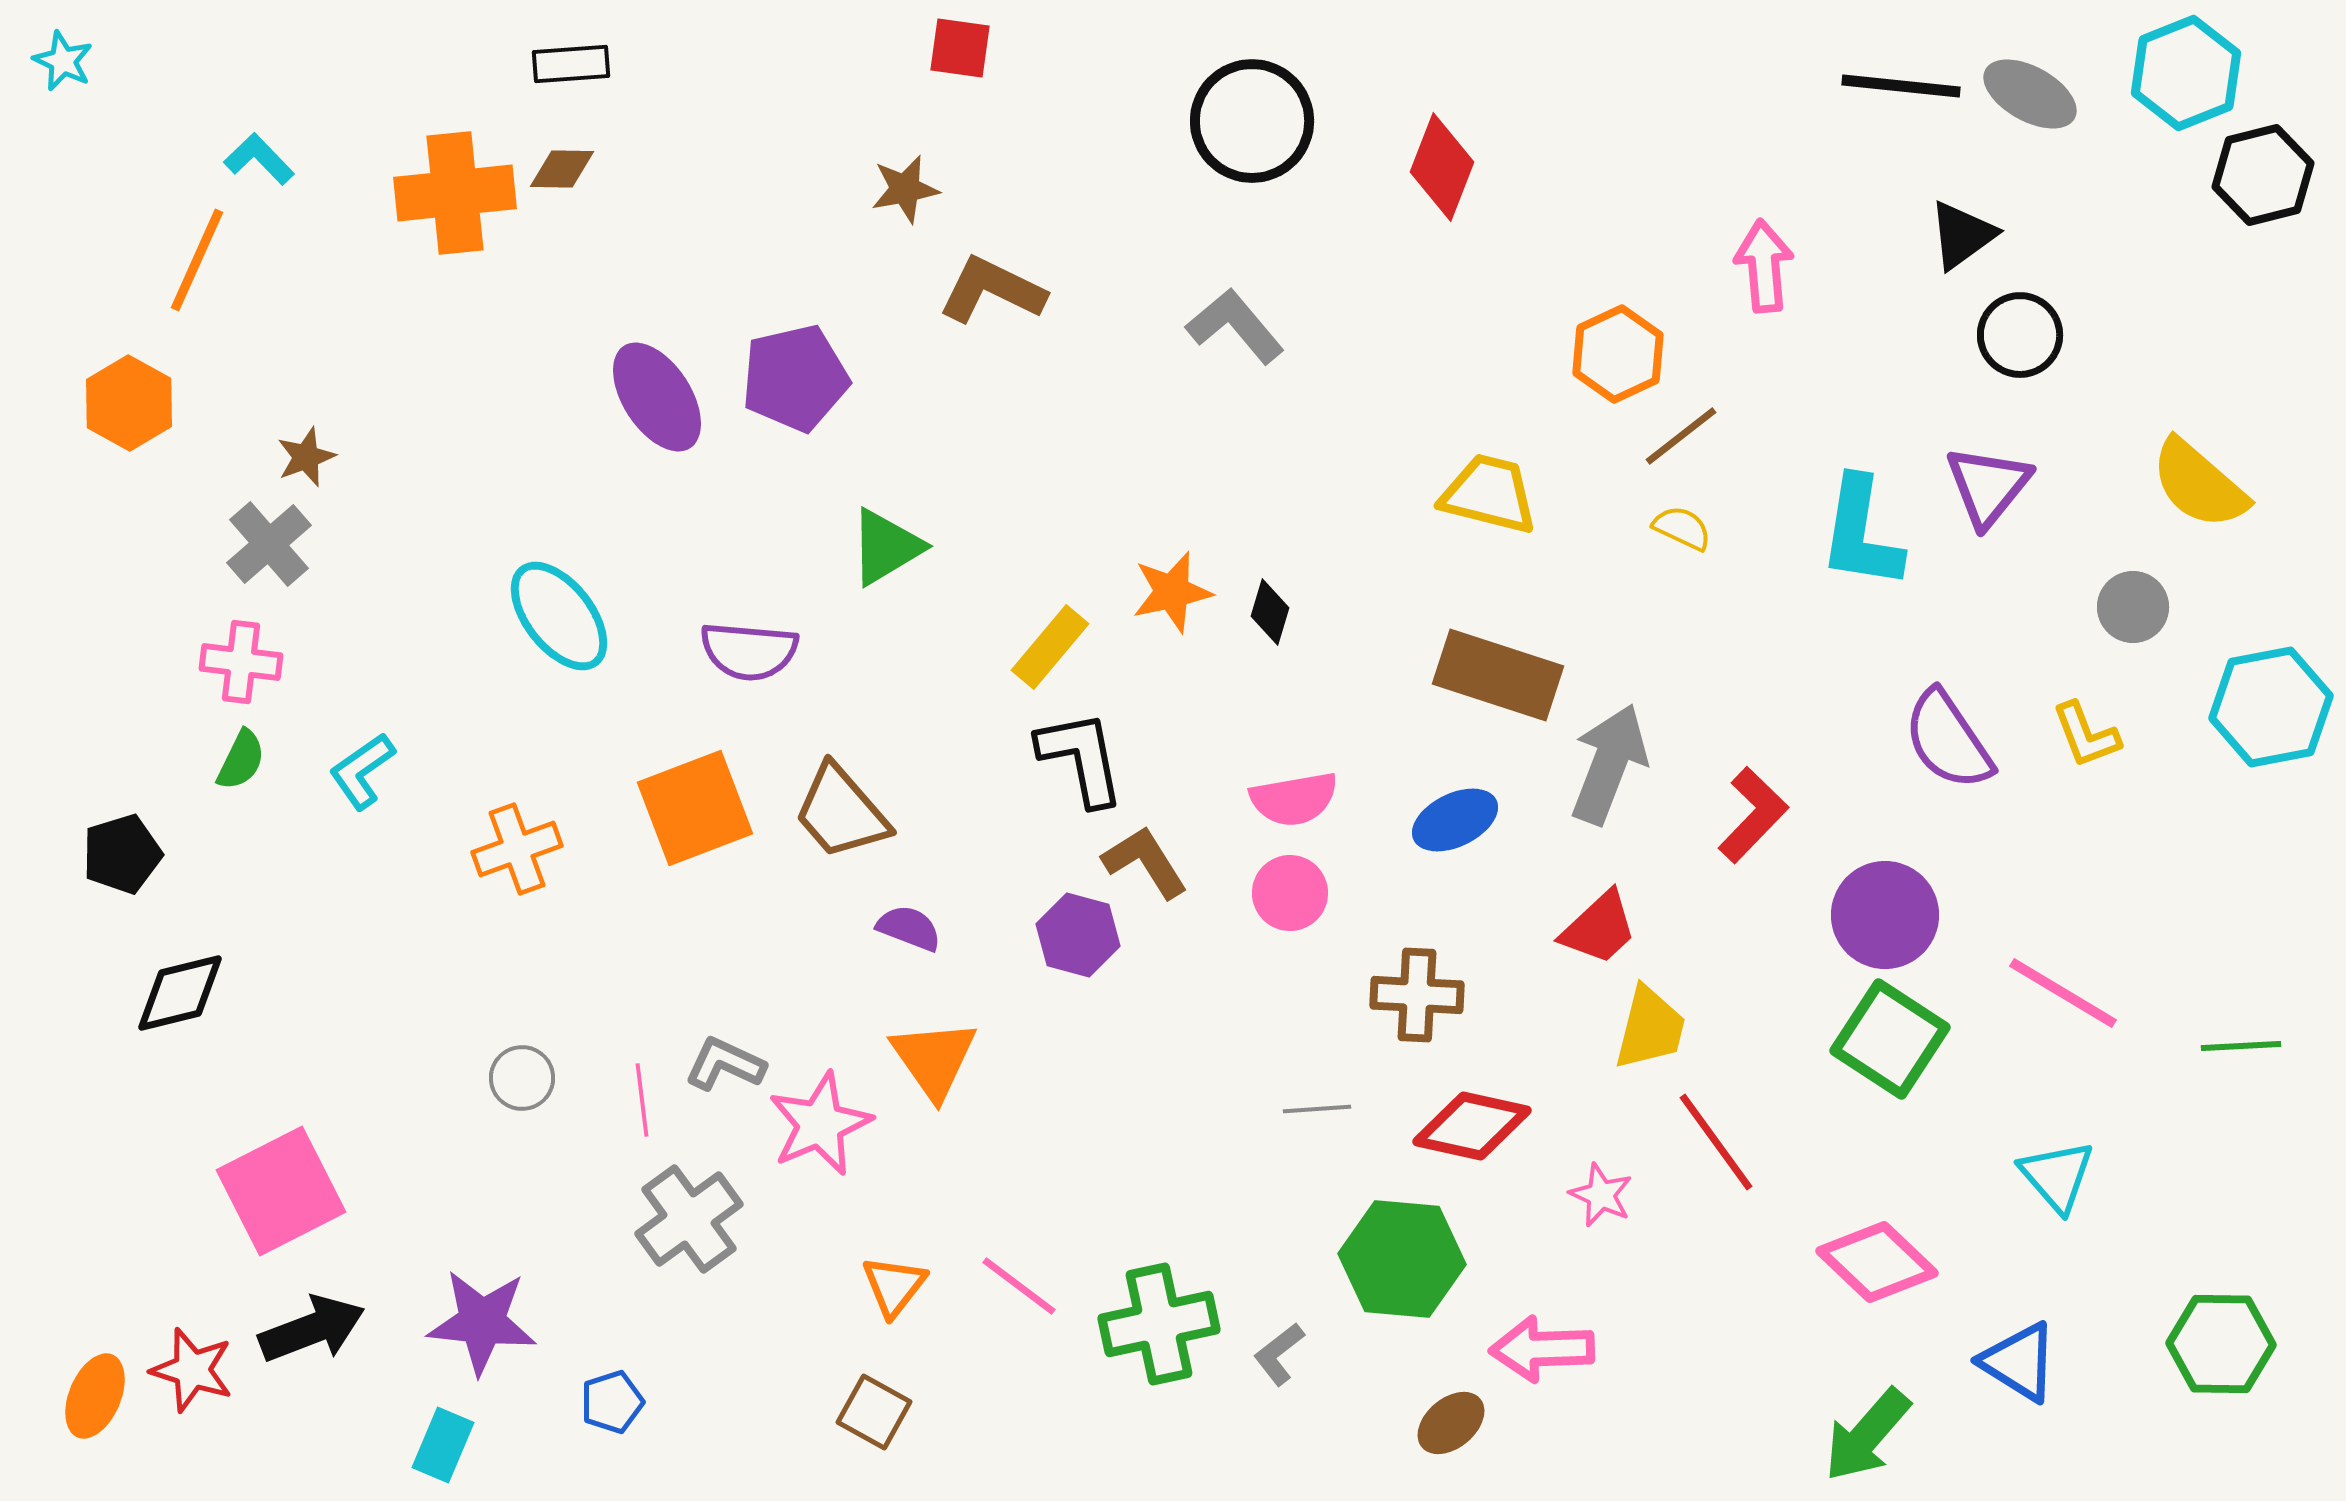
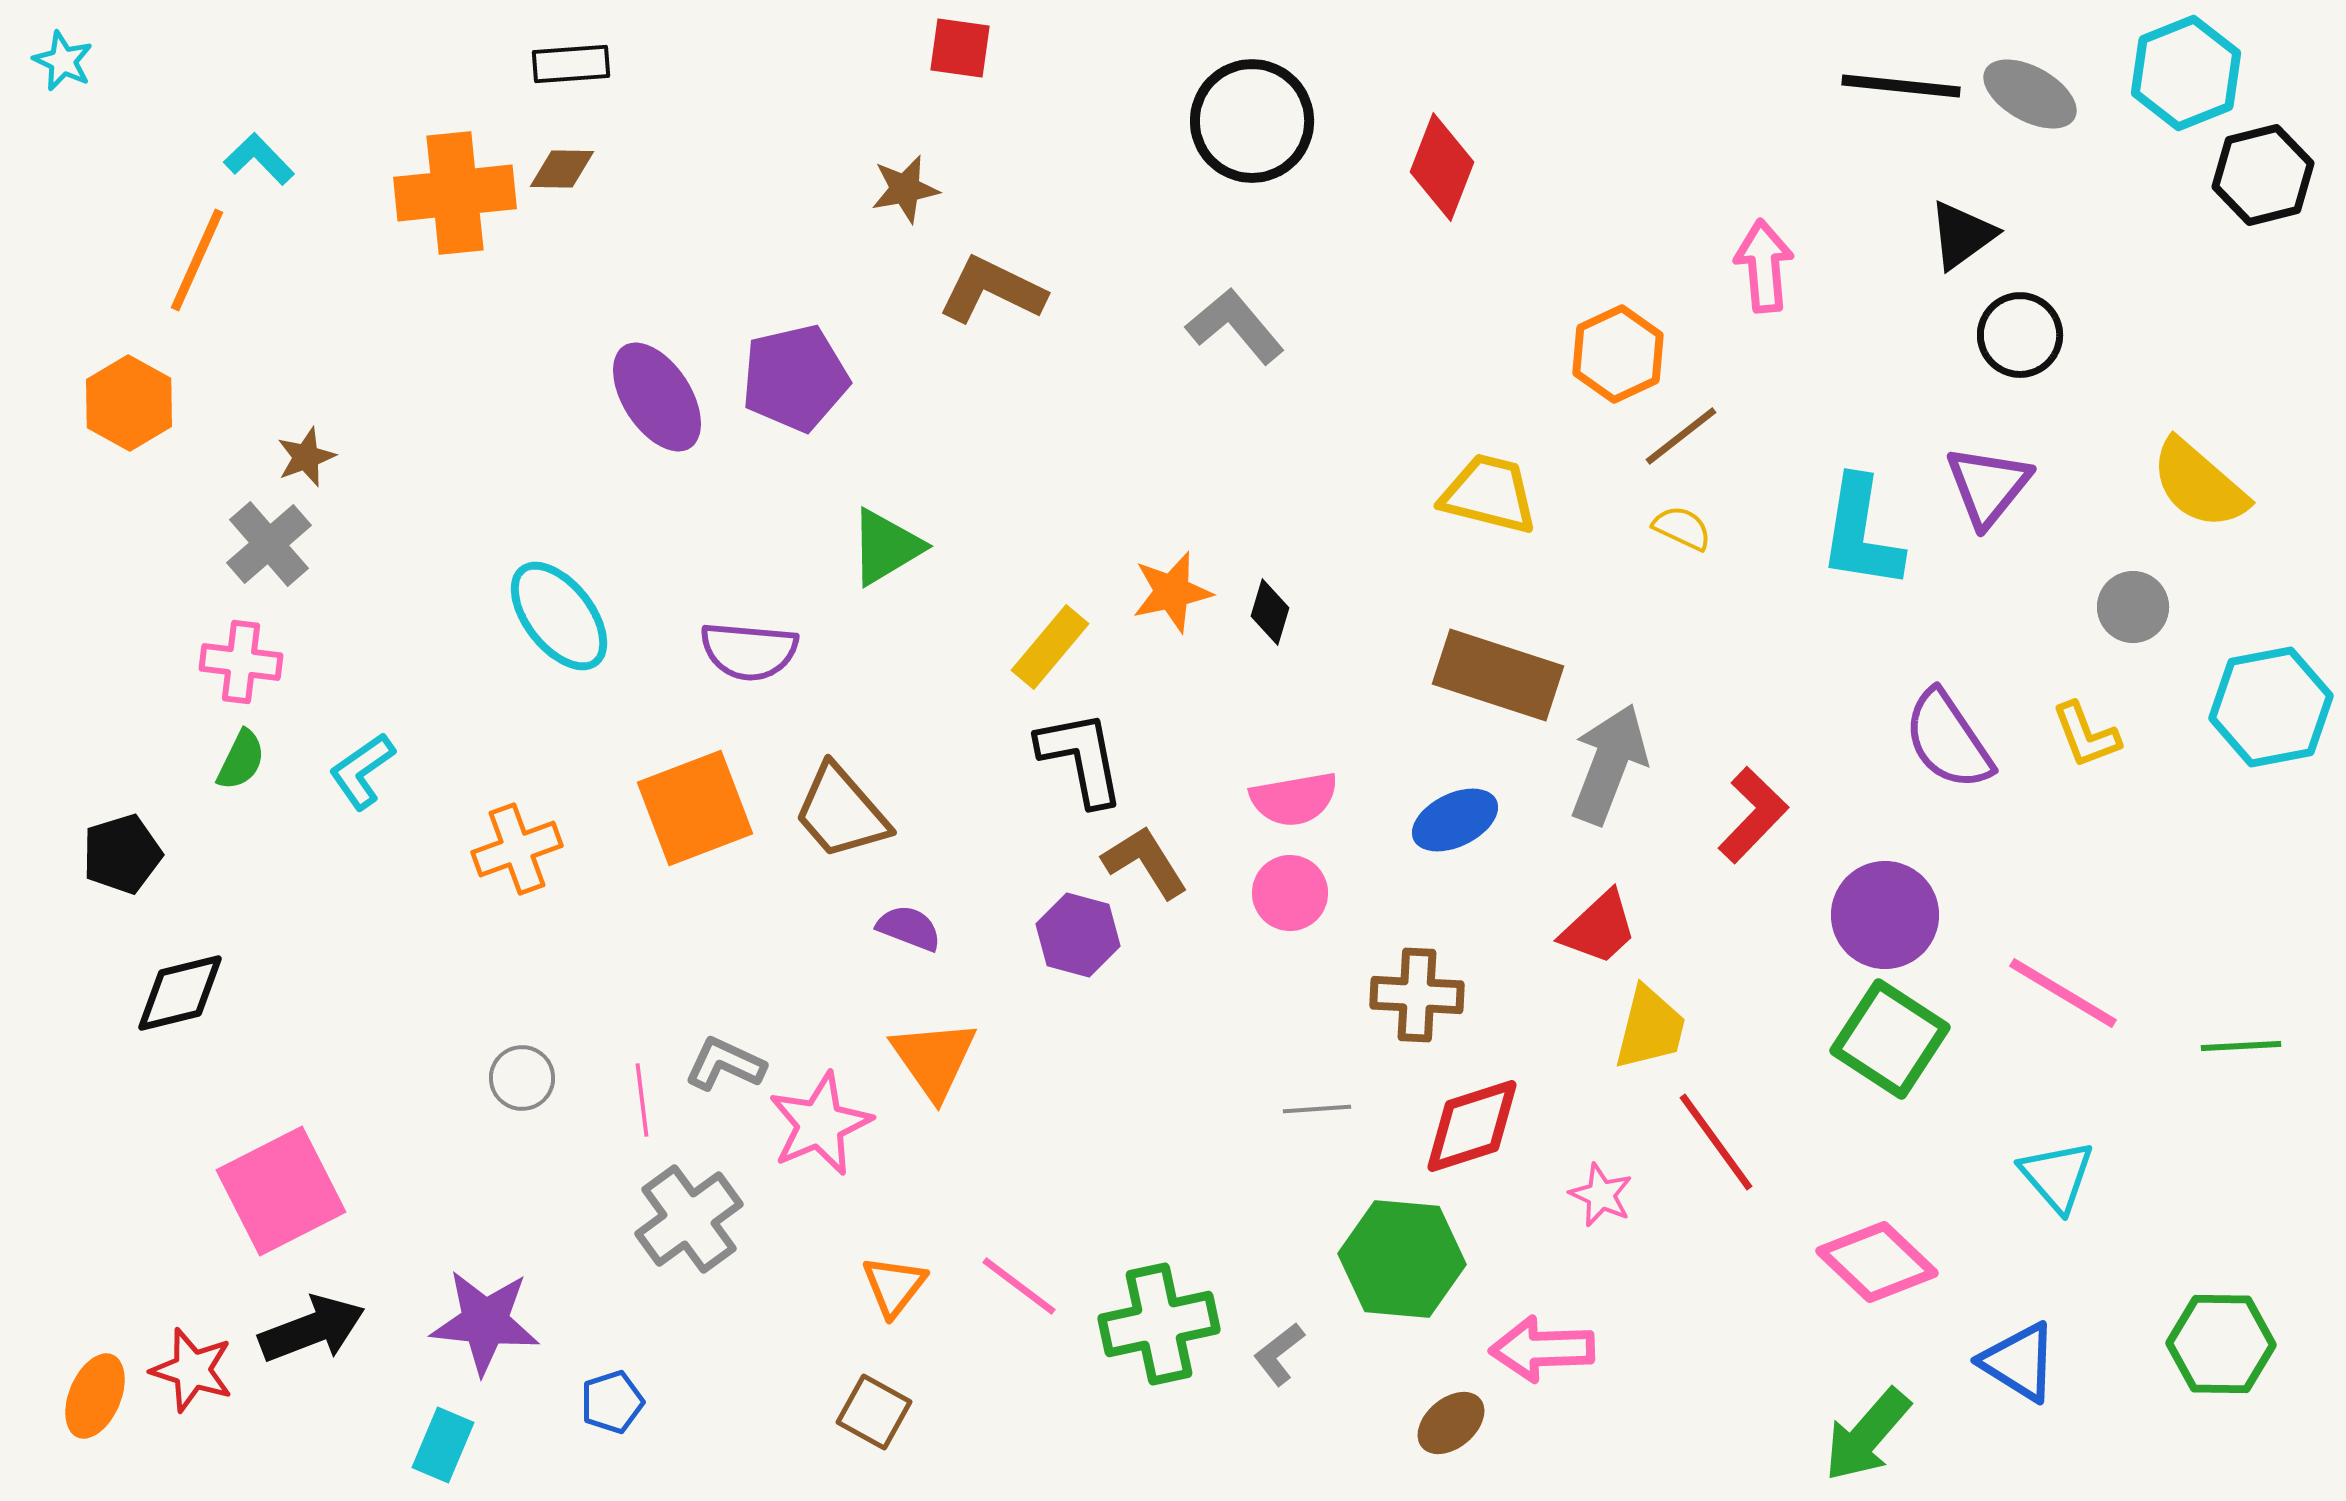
red diamond at (1472, 1126): rotated 30 degrees counterclockwise
purple star at (482, 1322): moved 3 px right
